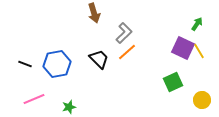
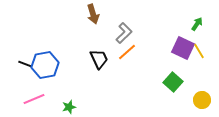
brown arrow: moved 1 px left, 1 px down
black trapezoid: rotated 20 degrees clockwise
blue hexagon: moved 12 px left, 1 px down
green square: rotated 24 degrees counterclockwise
